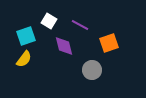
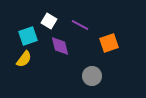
cyan square: moved 2 px right
purple diamond: moved 4 px left
gray circle: moved 6 px down
